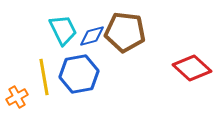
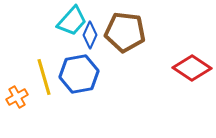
cyan trapezoid: moved 9 px right, 9 px up; rotated 68 degrees clockwise
blue diamond: moved 2 px left, 1 px up; rotated 52 degrees counterclockwise
red diamond: rotated 9 degrees counterclockwise
yellow line: rotated 6 degrees counterclockwise
